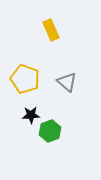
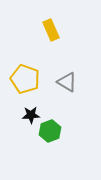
gray triangle: rotated 10 degrees counterclockwise
